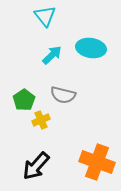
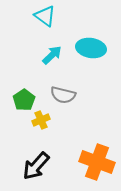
cyan triangle: rotated 15 degrees counterclockwise
